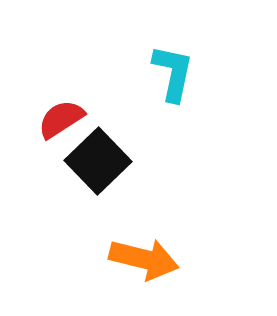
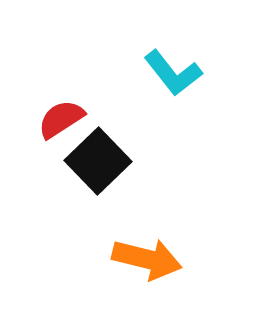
cyan L-shape: rotated 130 degrees clockwise
orange arrow: moved 3 px right
